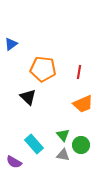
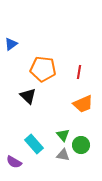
black triangle: moved 1 px up
